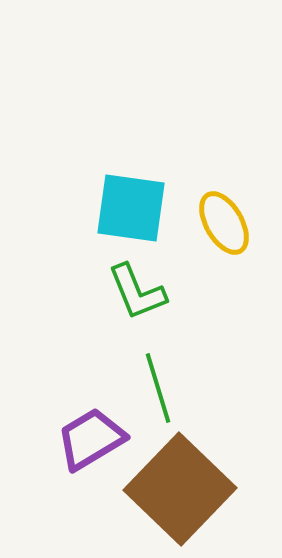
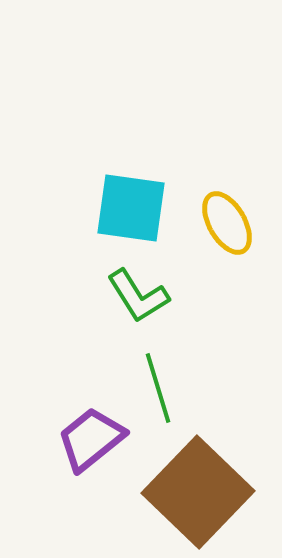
yellow ellipse: moved 3 px right
green L-shape: moved 1 px right, 4 px down; rotated 10 degrees counterclockwise
purple trapezoid: rotated 8 degrees counterclockwise
brown square: moved 18 px right, 3 px down
